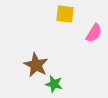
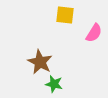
yellow square: moved 1 px down
brown star: moved 4 px right, 3 px up
